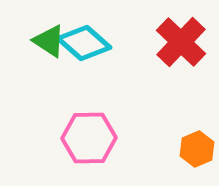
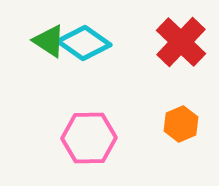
cyan diamond: rotated 6 degrees counterclockwise
orange hexagon: moved 16 px left, 25 px up
